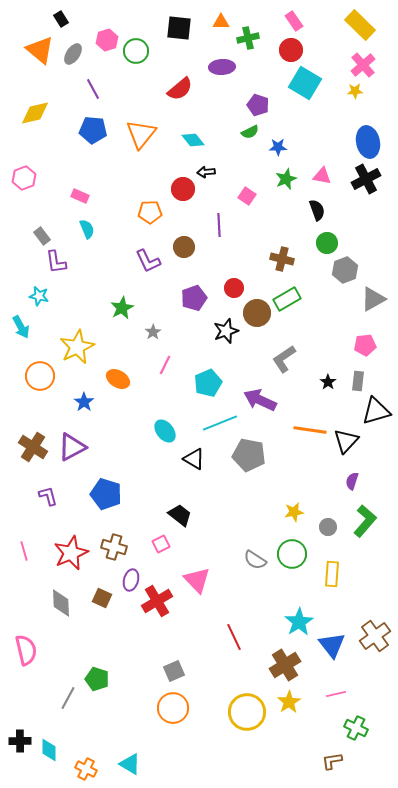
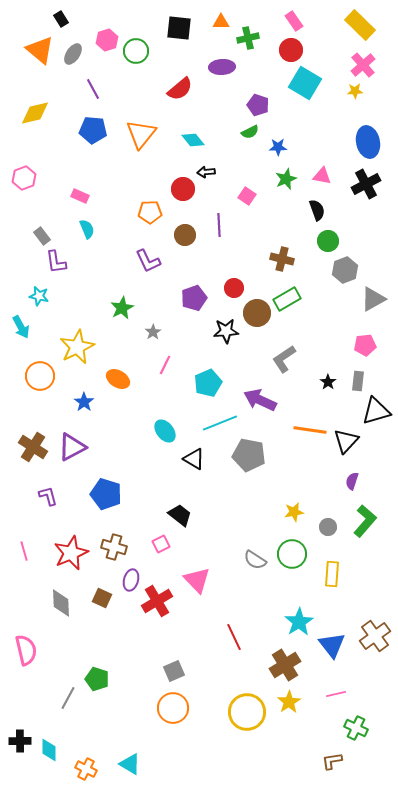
black cross at (366, 179): moved 5 px down
green circle at (327, 243): moved 1 px right, 2 px up
brown circle at (184, 247): moved 1 px right, 12 px up
black star at (226, 331): rotated 15 degrees clockwise
